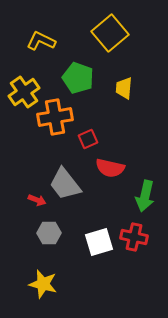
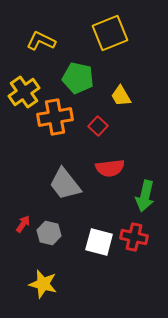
yellow square: rotated 18 degrees clockwise
green pentagon: rotated 8 degrees counterclockwise
yellow trapezoid: moved 3 px left, 8 px down; rotated 35 degrees counterclockwise
red square: moved 10 px right, 13 px up; rotated 24 degrees counterclockwise
red semicircle: rotated 20 degrees counterclockwise
red arrow: moved 14 px left, 24 px down; rotated 78 degrees counterclockwise
gray hexagon: rotated 15 degrees clockwise
white square: rotated 32 degrees clockwise
